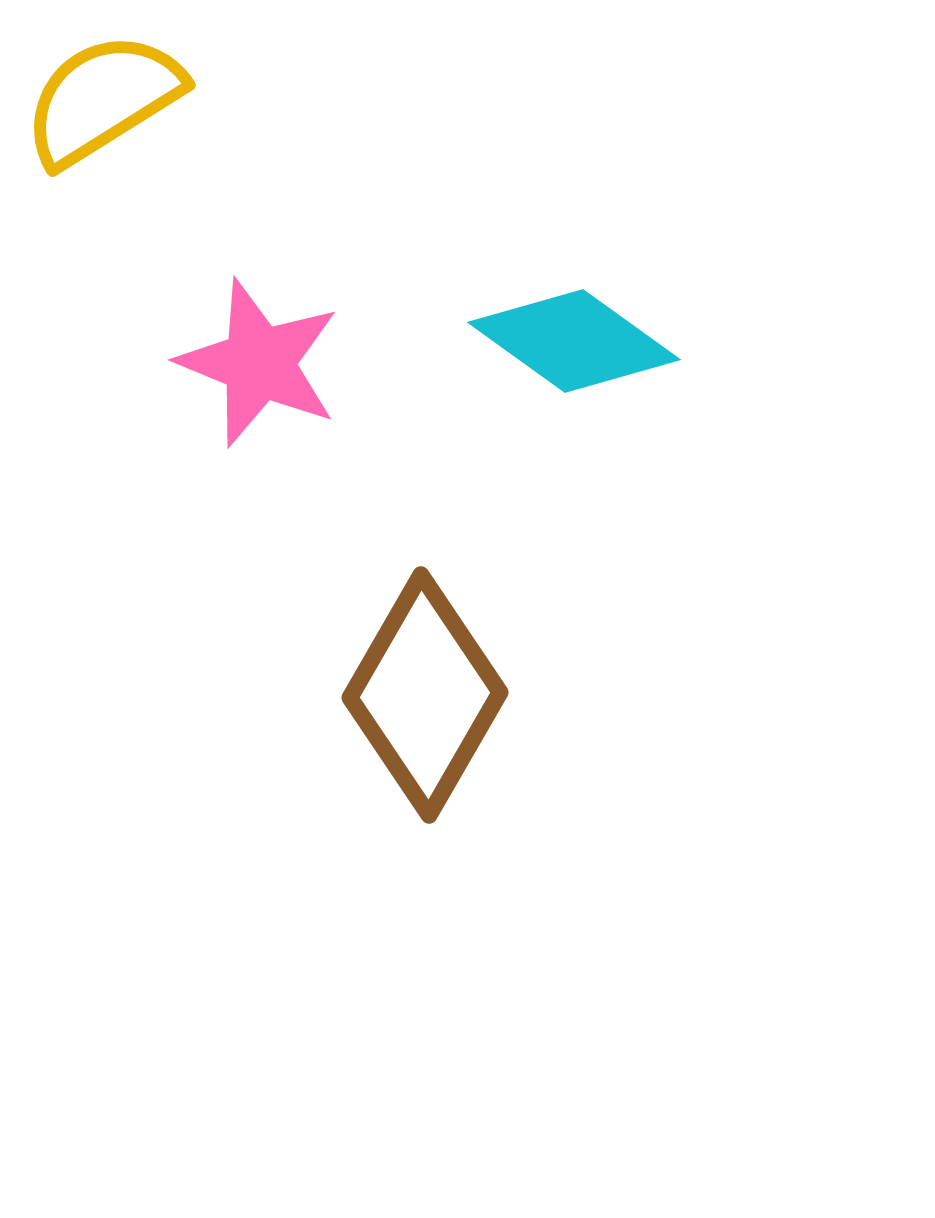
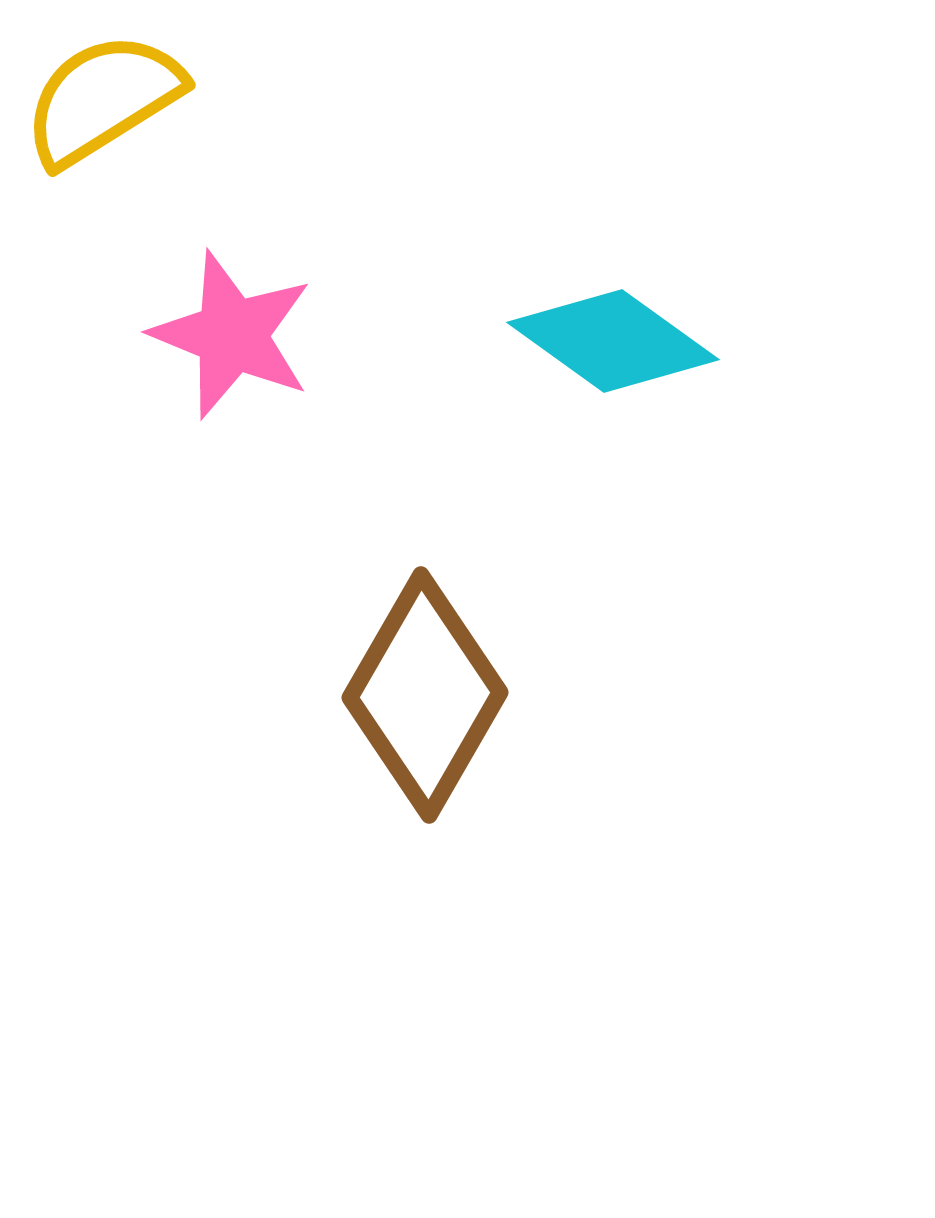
cyan diamond: moved 39 px right
pink star: moved 27 px left, 28 px up
